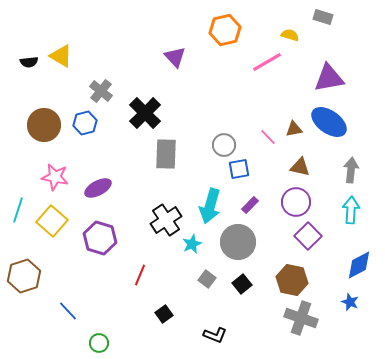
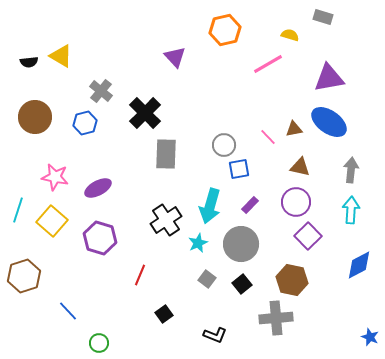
pink line at (267, 62): moved 1 px right, 2 px down
brown circle at (44, 125): moved 9 px left, 8 px up
gray circle at (238, 242): moved 3 px right, 2 px down
cyan star at (192, 244): moved 6 px right, 1 px up
blue star at (350, 302): moved 20 px right, 35 px down
gray cross at (301, 318): moved 25 px left; rotated 24 degrees counterclockwise
